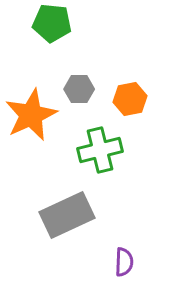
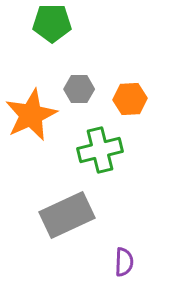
green pentagon: rotated 6 degrees counterclockwise
orange hexagon: rotated 8 degrees clockwise
